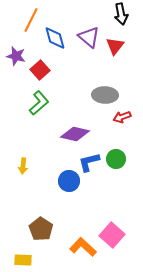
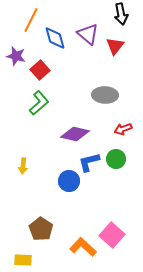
purple triangle: moved 1 px left, 3 px up
red arrow: moved 1 px right, 12 px down
